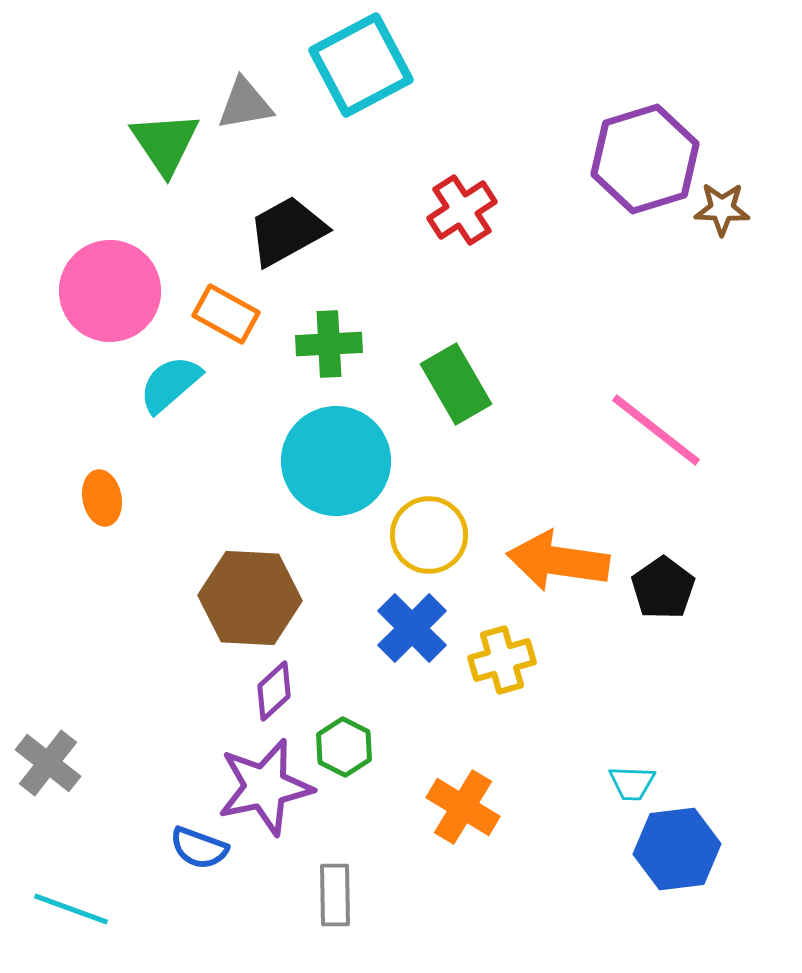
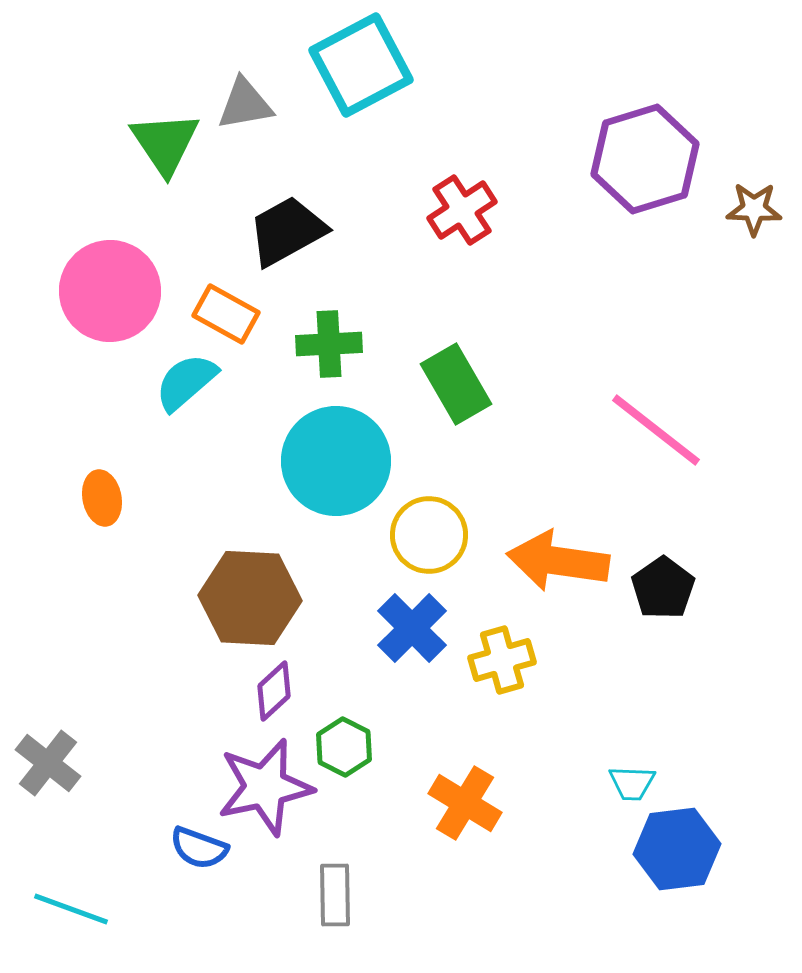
brown star: moved 32 px right
cyan semicircle: moved 16 px right, 2 px up
orange cross: moved 2 px right, 4 px up
